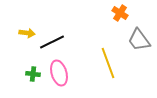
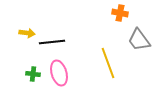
orange cross: rotated 21 degrees counterclockwise
black line: rotated 20 degrees clockwise
